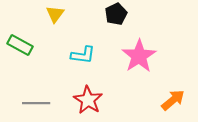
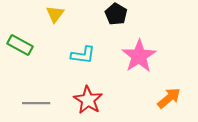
black pentagon: rotated 15 degrees counterclockwise
orange arrow: moved 4 px left, 2 px up
